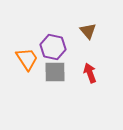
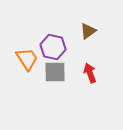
brown triangle: rotated 36 degrees clockwise
